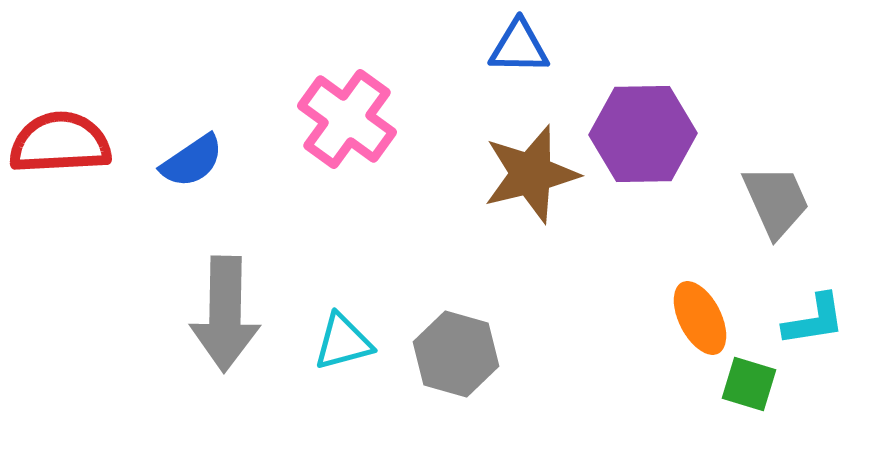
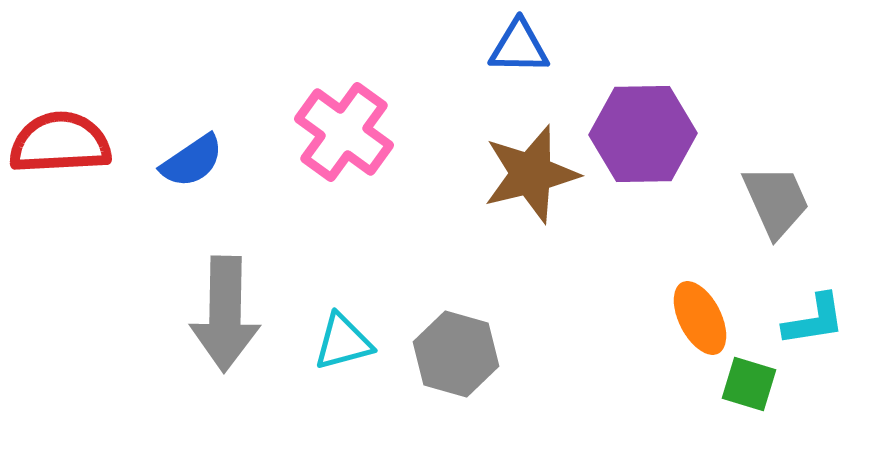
pink cross: moved 3 px left, 13 px down
